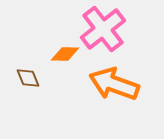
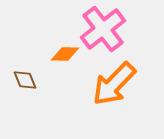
brown diamond: moved 3 px left, 2 px down
orange arrow: rotated 66 degrees counterclockwise
